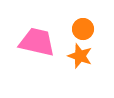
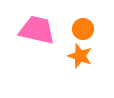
pink trapezoid: moved 12 px up
